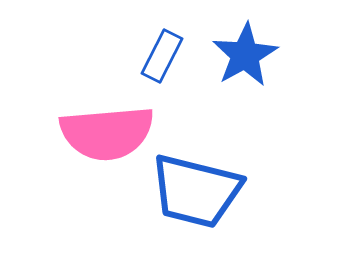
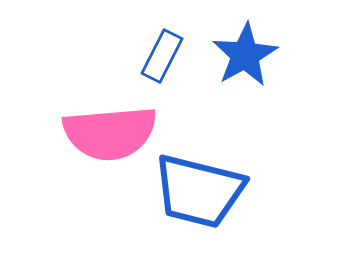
pink semicircle: moved 3 px right
blue trapezoid: moved 3 px right
